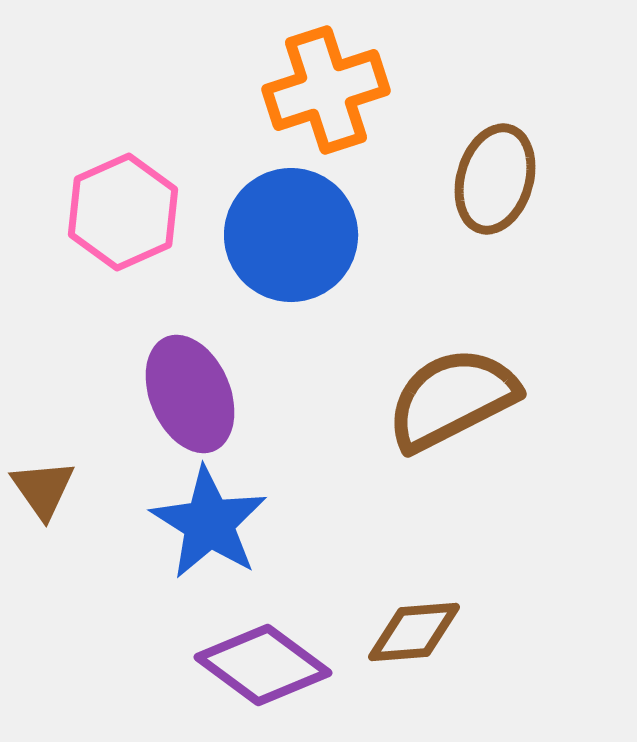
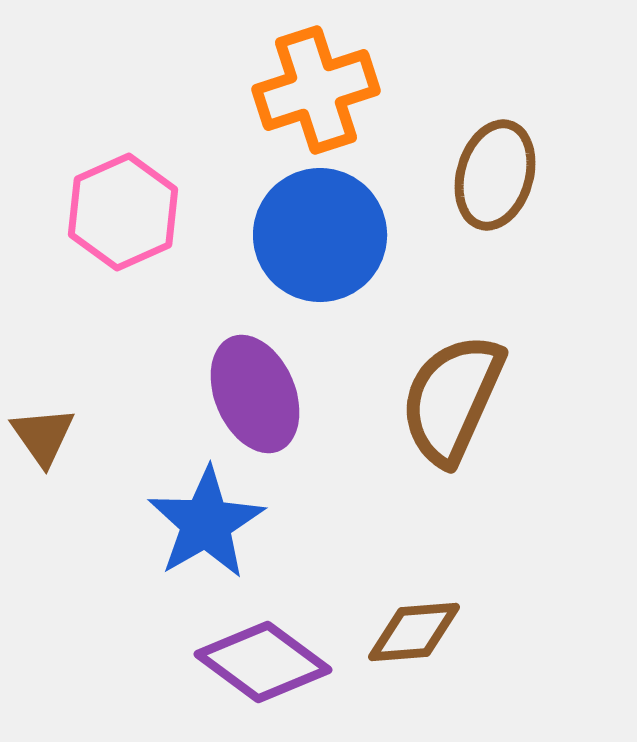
orange cross: moved 10 px left
brown ellipse: moved 4 px up
blue circle: moved 29 px right
purple ellipse: moved 65 px right
brown semicircle: rotated 39 degrees counterclockwise
brown triangle: moved 53 px up
blue star: moved 3 px left; rotated 10 degrees clockwise
purple diamond: moved 3 px up
